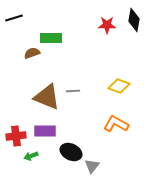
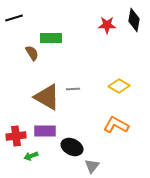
brown semicircle: rotated 77 degrees clockwise
yellow diamond: rotated 10 degrees clockwise
gray line: moved 2 px up
brown triangle: rotated 8 degrees clockwise
orange L-shape: moved 1 px down
black ellipse: moved 1 px right, 5 px up
